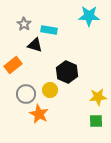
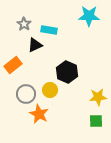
black triangle: rotated 42 degrees counterclockwise
